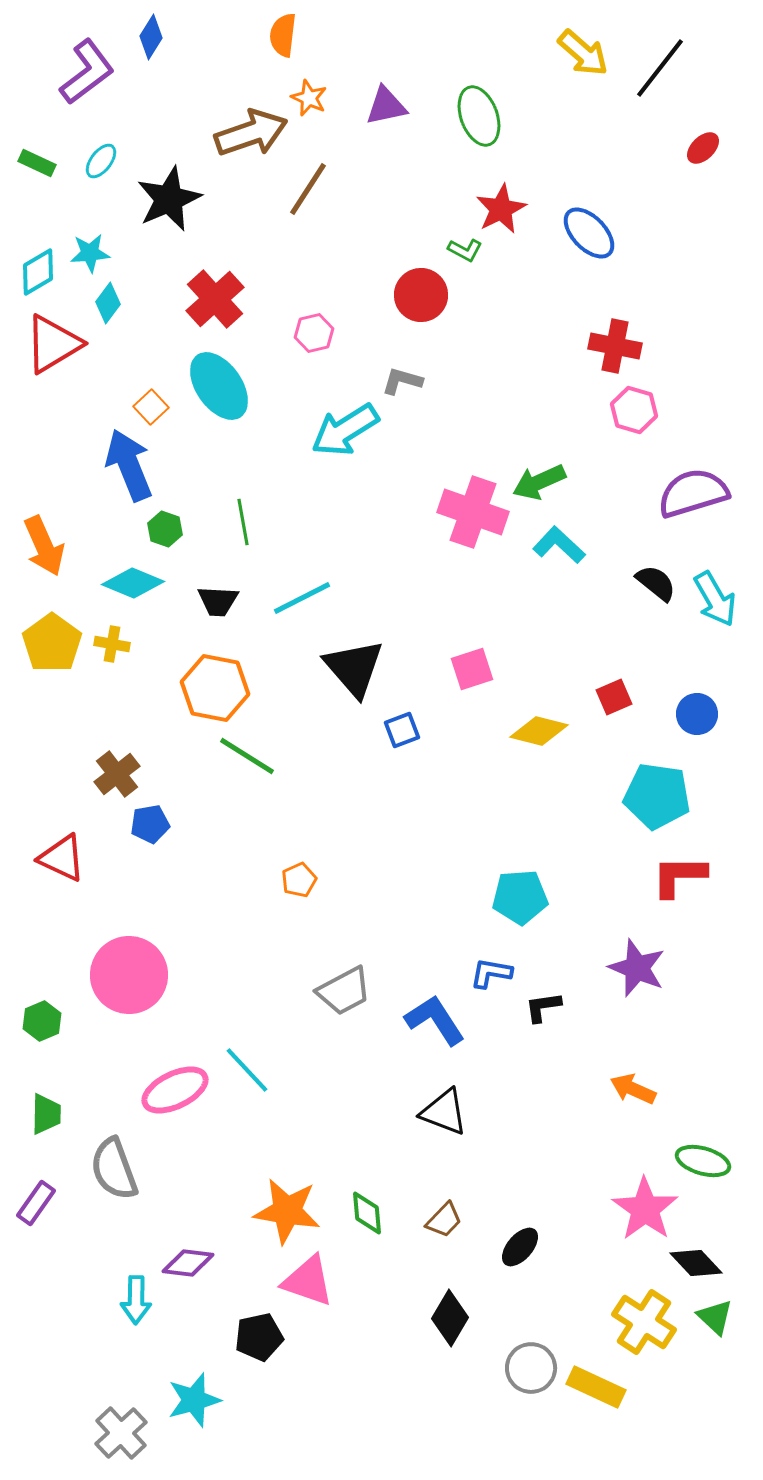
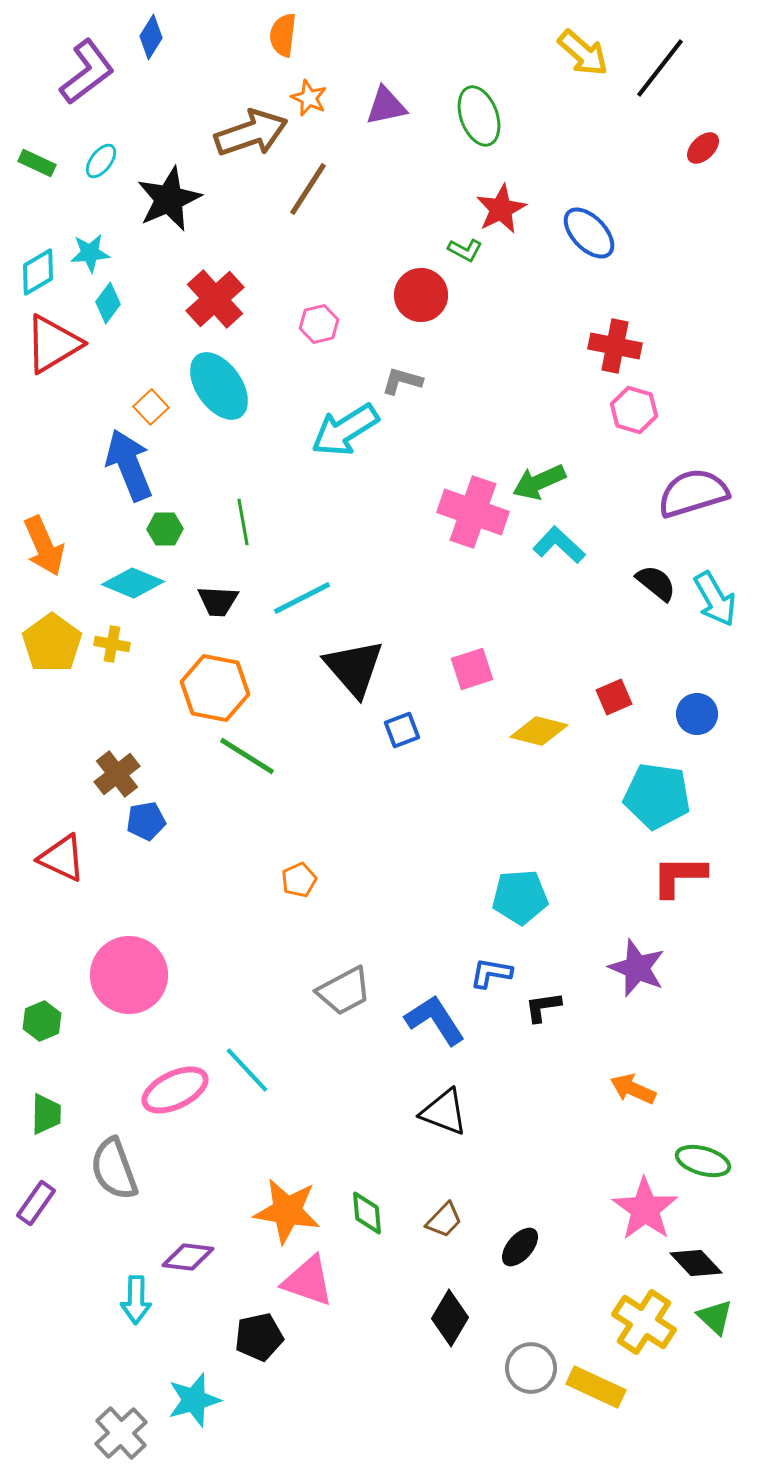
pink hexagon at (314, 333): moved 5 px right, 9 px up
green hexagon at (165, 529): rotated 20 degrees counterclockwise
blue pentagon at (150, 824): moved 4 px left, 3 px up
purple diamond at (188, 1263): moved 6 px up
